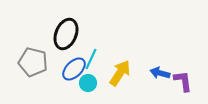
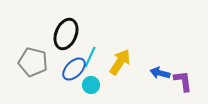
cyan line: moved 1 px left, 2 px up
yellow arrow: moved 11 px up
cyan circle: moved 3 px right, 2 px down
